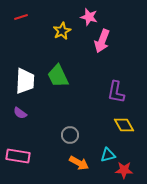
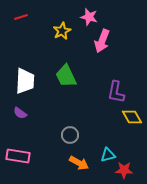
green trapezoid: moved 8 px right
yellow diamond: moved 8 px right, 8 px up
